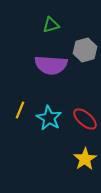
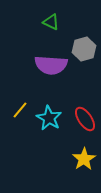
green triangle: moved 3 px up; rotated 42 degrees clockwise
gray hexagon: moved 1 px left, 1 px up
yellow line: rotated 18 degrees clockwise
red ellipse: rotated 15 degrees clockwise
yellow star: moved 1 px left
